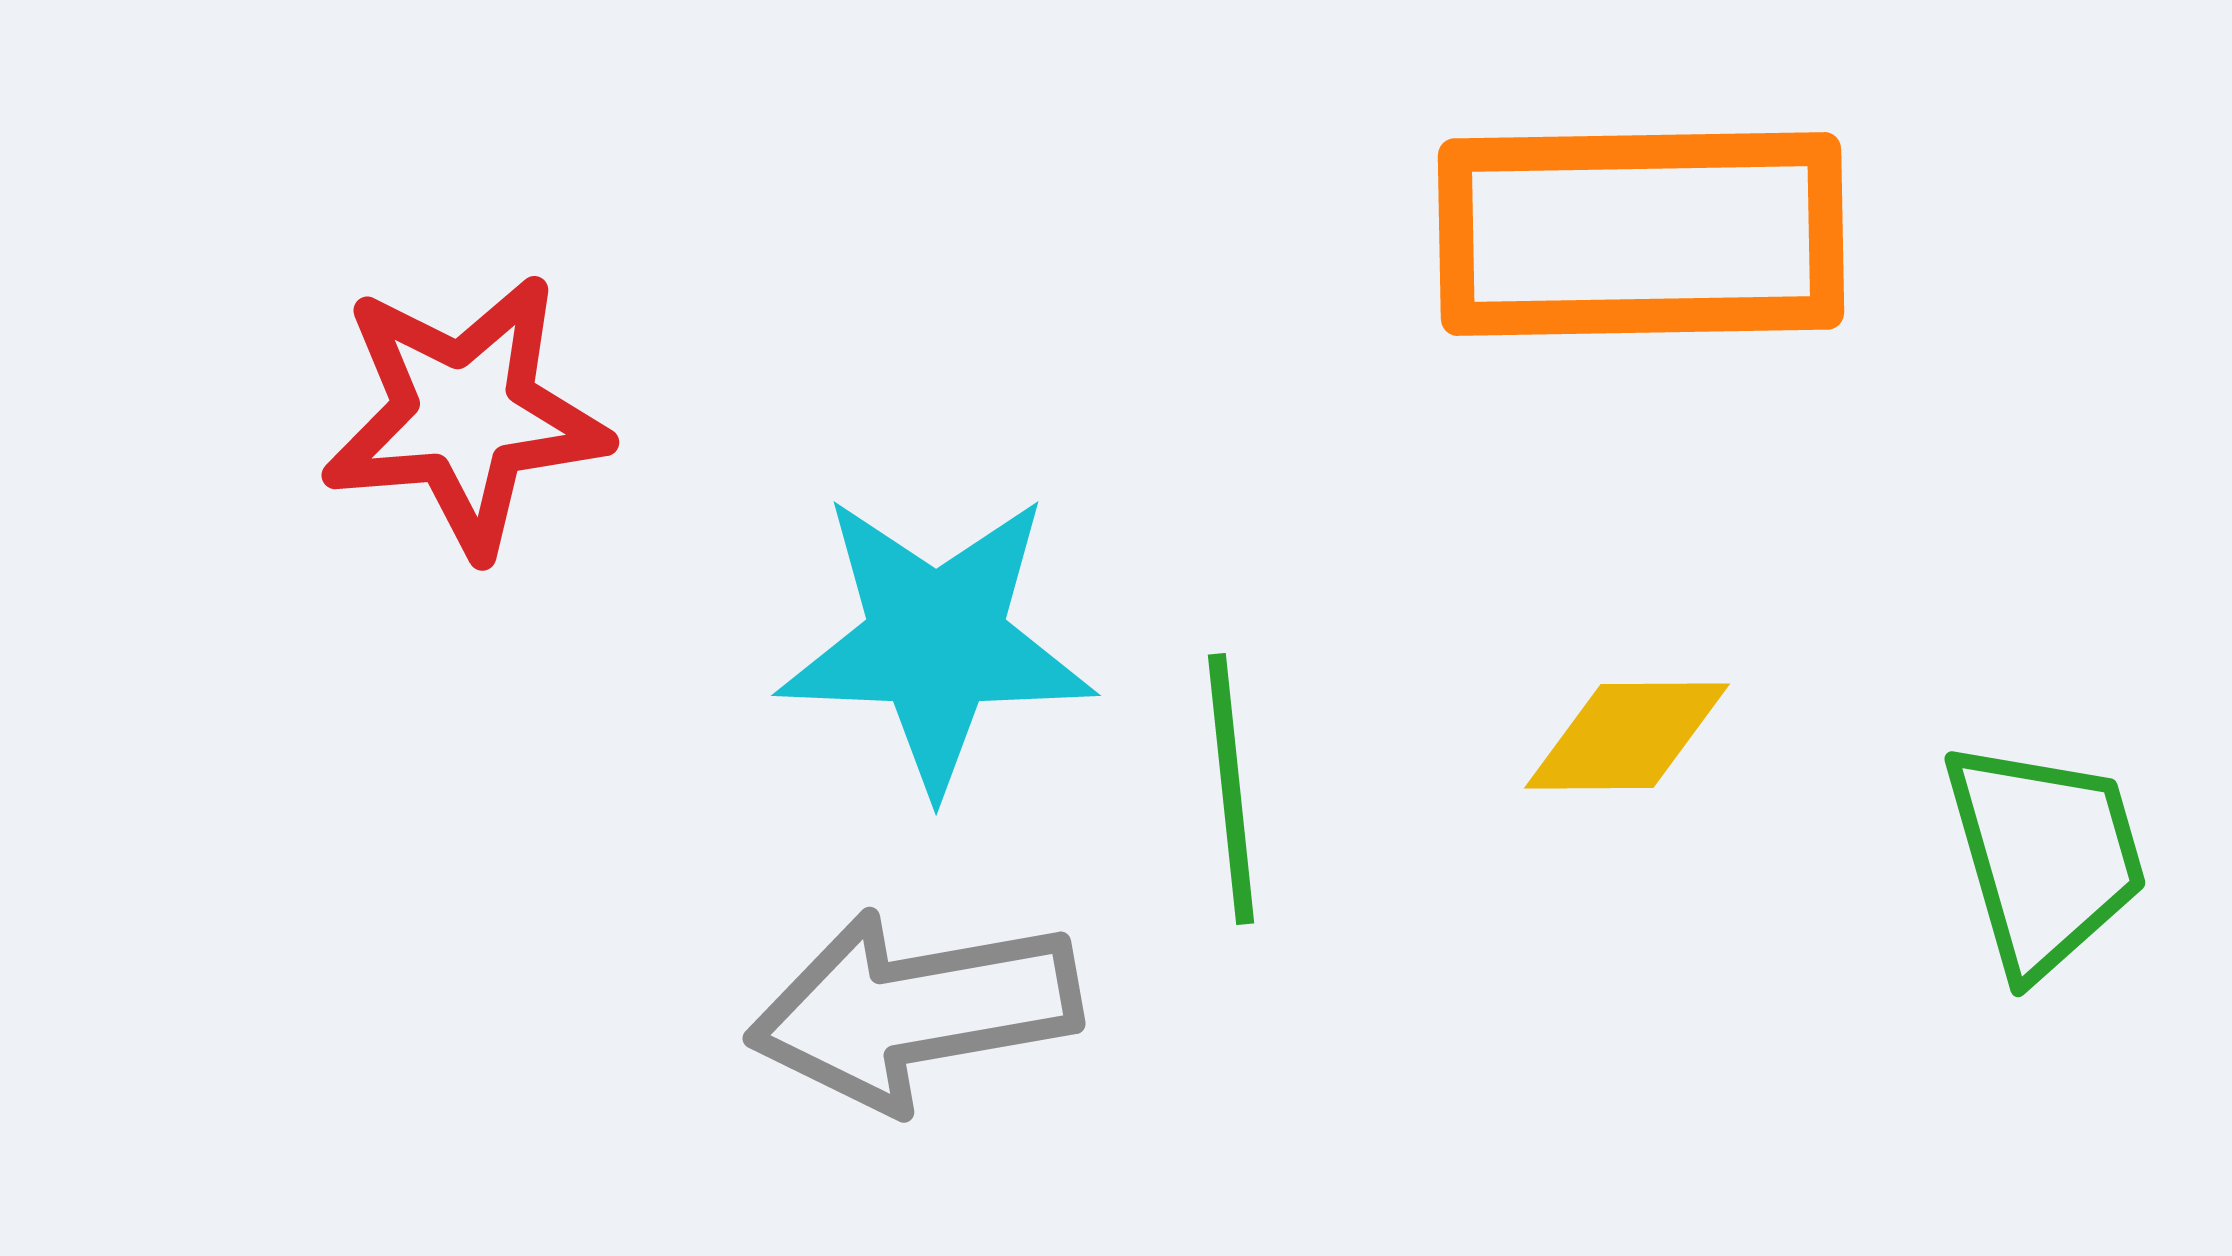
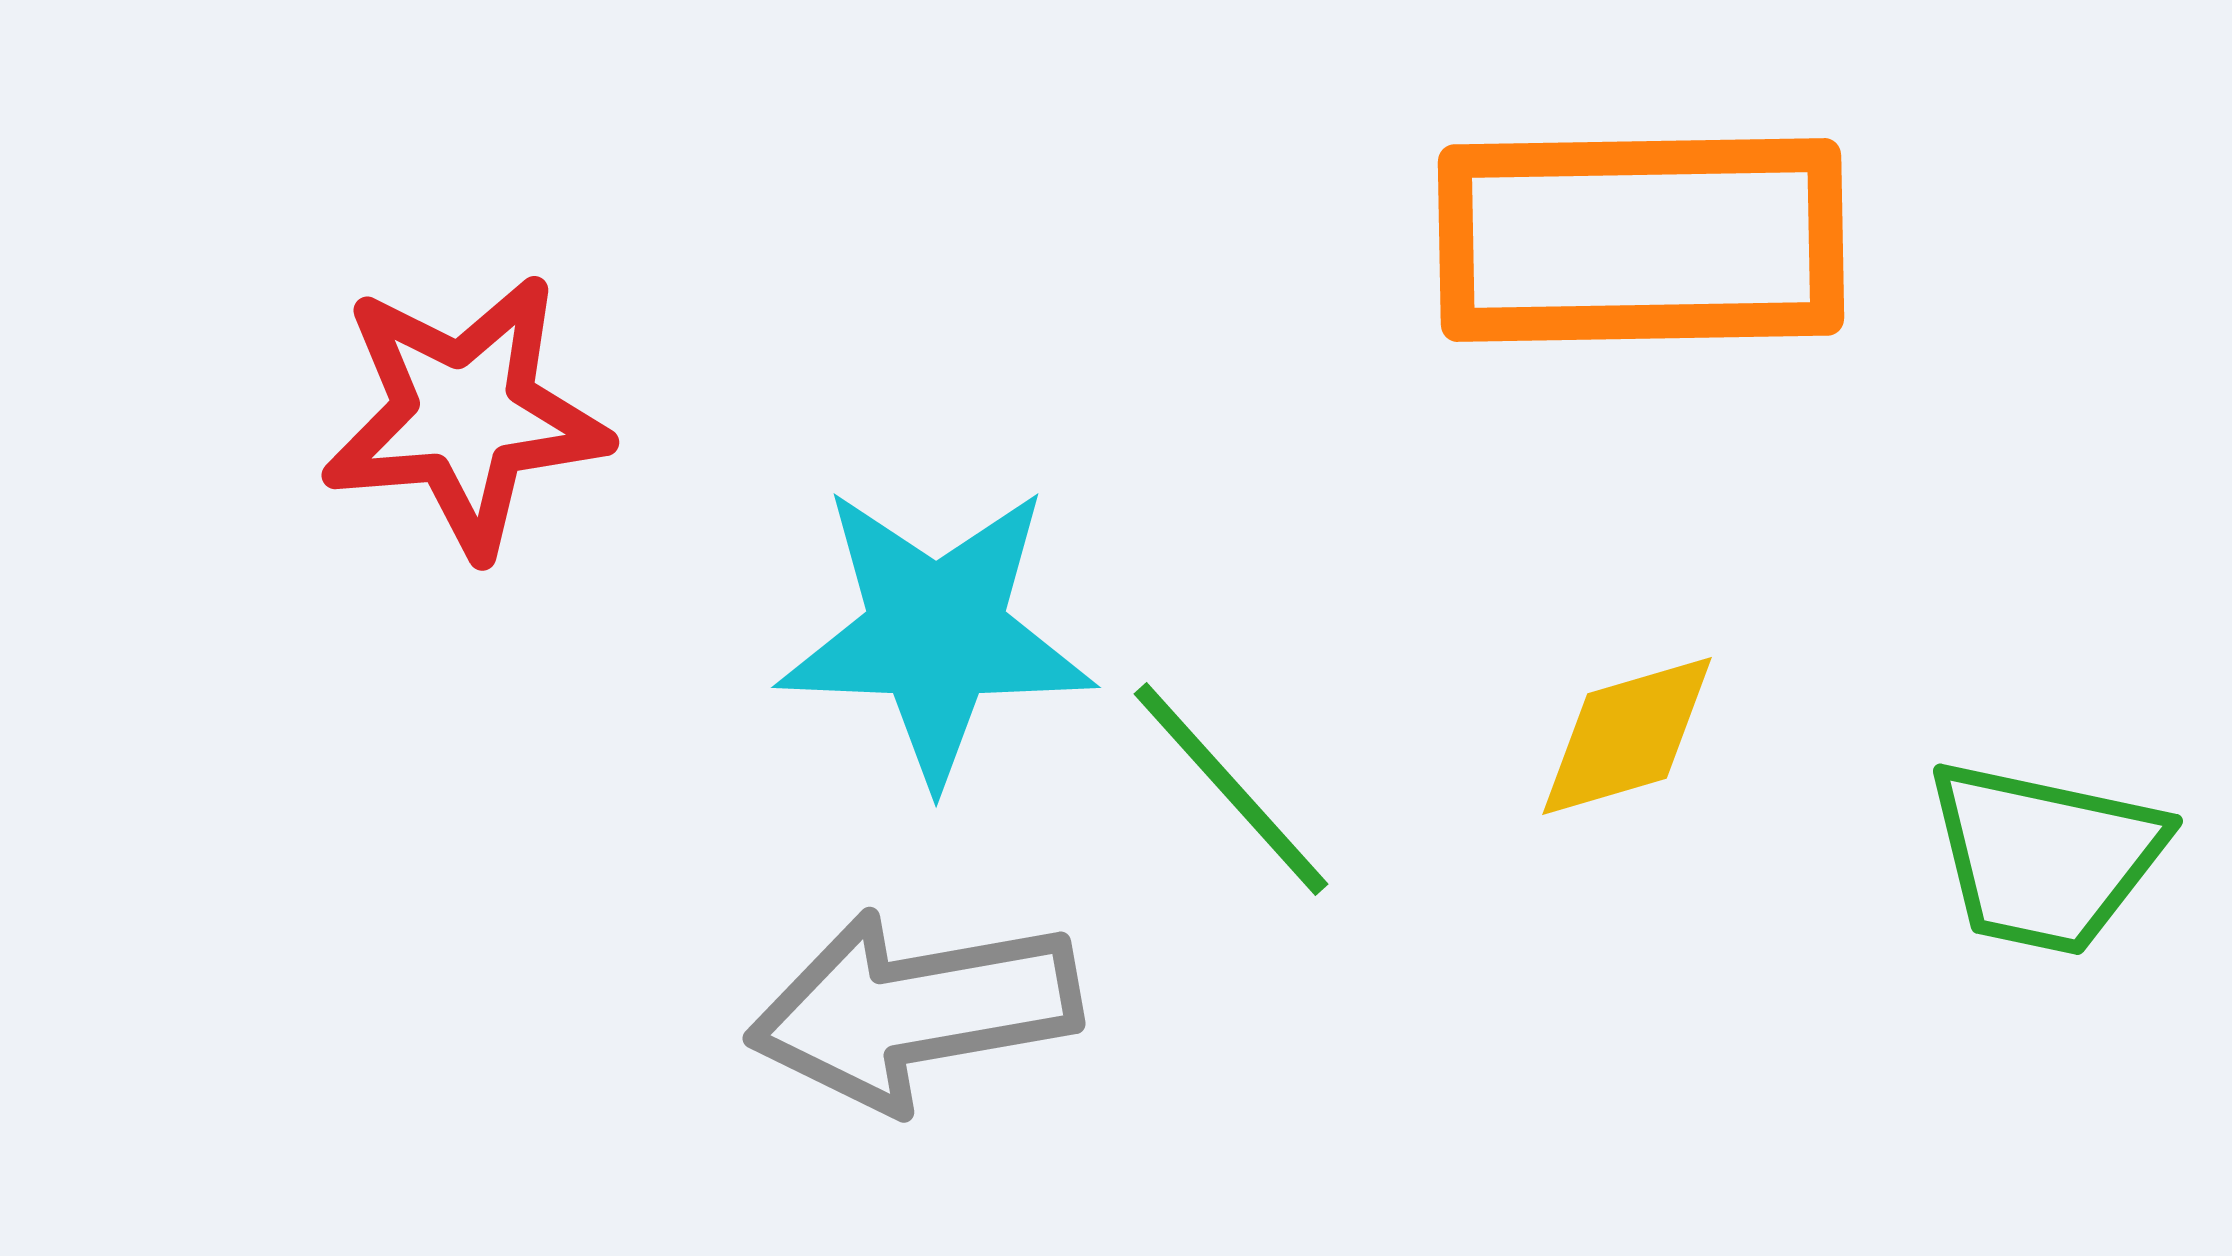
orange rectangle: moved 6 px down
cyan star: moved 8 px up
yellow diamond: rotated 16 degrees counterclockwise
green line: rotated 36 degrees counterclockwise
green trapezoid: rotated 118 degrees clockwise
